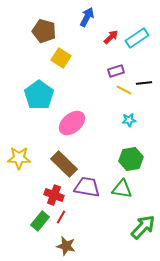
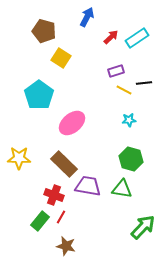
green hexagon: rotated 25 degrees clockwise
purple trapezoid: moved 1 px right, 1 px up
